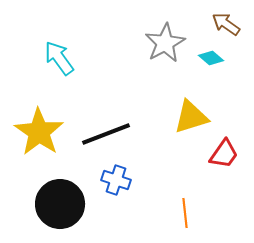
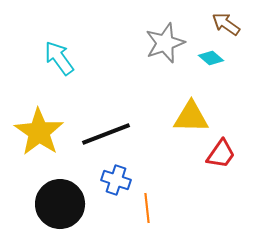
gray star: rotated 9 degrees clockwise
yellow triangle: rotated 18 degrees clockwise
red trapezoid: moved 3 px left
orange line: moved 38 px left, 5 px up
